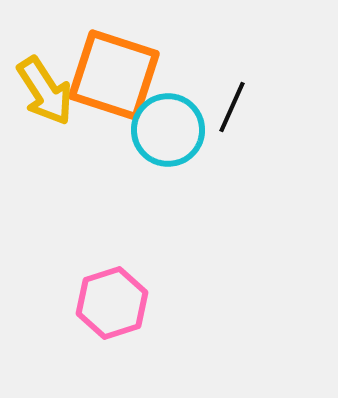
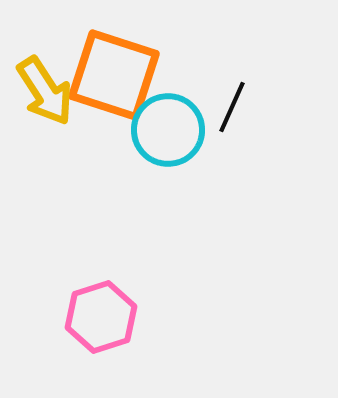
pink hexagon: moved 11 px left, 14 px down
